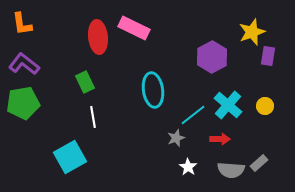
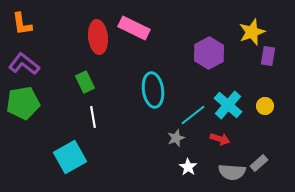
purple hexagon: moved 3 px left, 4 px up
red arrow: rotated 18 degrees clockwise
gray semicircle: moved 1 px right, 2 px down
